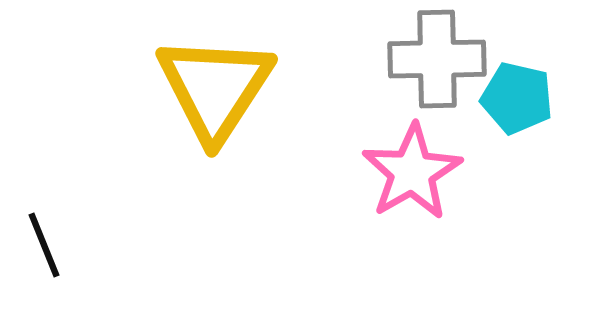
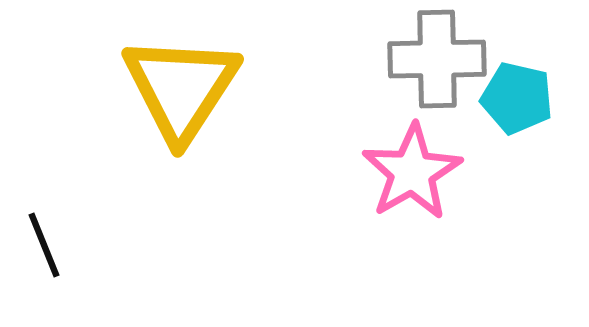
yellow triangle: moved 34 px left
